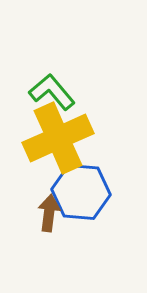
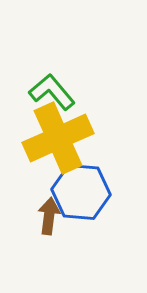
brown arrow: moved 3 px down
